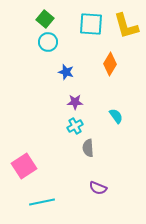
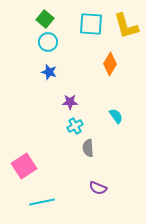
blue star: moved 17 px left
purple star: moved 5 px left
